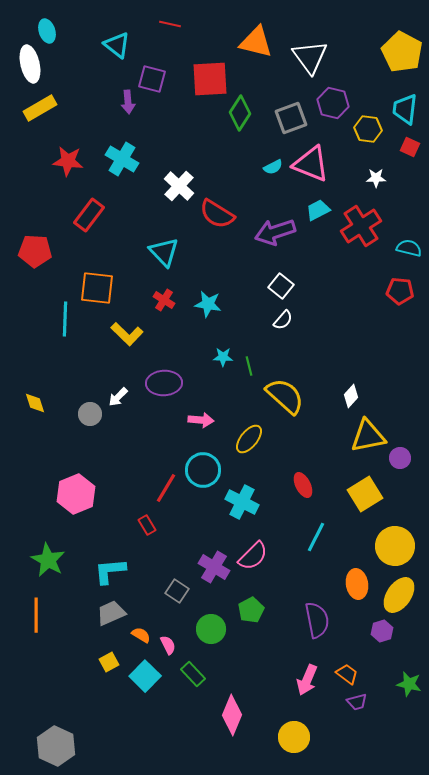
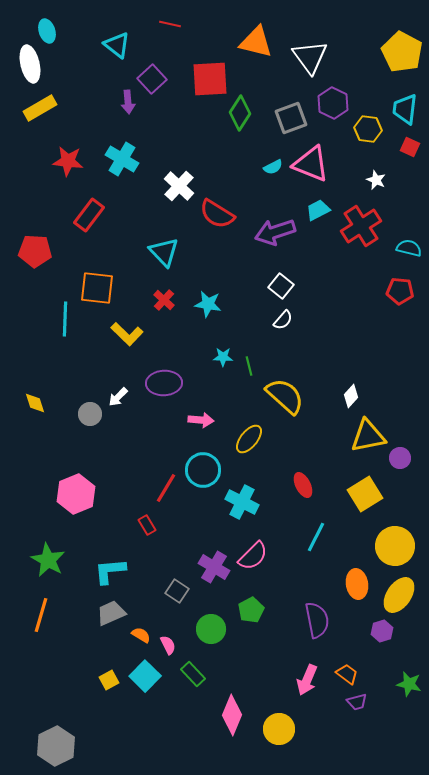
purple square at (152, 79): rotated 32 degrees clockwise
purple hexagon at (333, 103): rotated 12 degrees clockwise
white star at (376, 178): moved 2 px down; rotated 24 degrees clockwise
red cross at (164, 300): rotated 10 degrees clockwise
orange line at (36, 615): moved 5 px right; rotated 16 degrees clockwise
yellow square at (109, 662): moved 18 px down
yellow circle at (294, 737): moved 15 px left, 8 px up
gray hexagon at (56, 746): rotated 9 degrees clockwise
